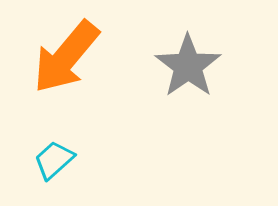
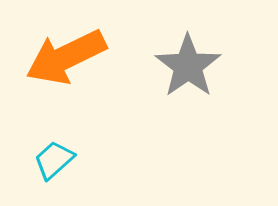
orange arrow: rotated 24 degrees clockwise
